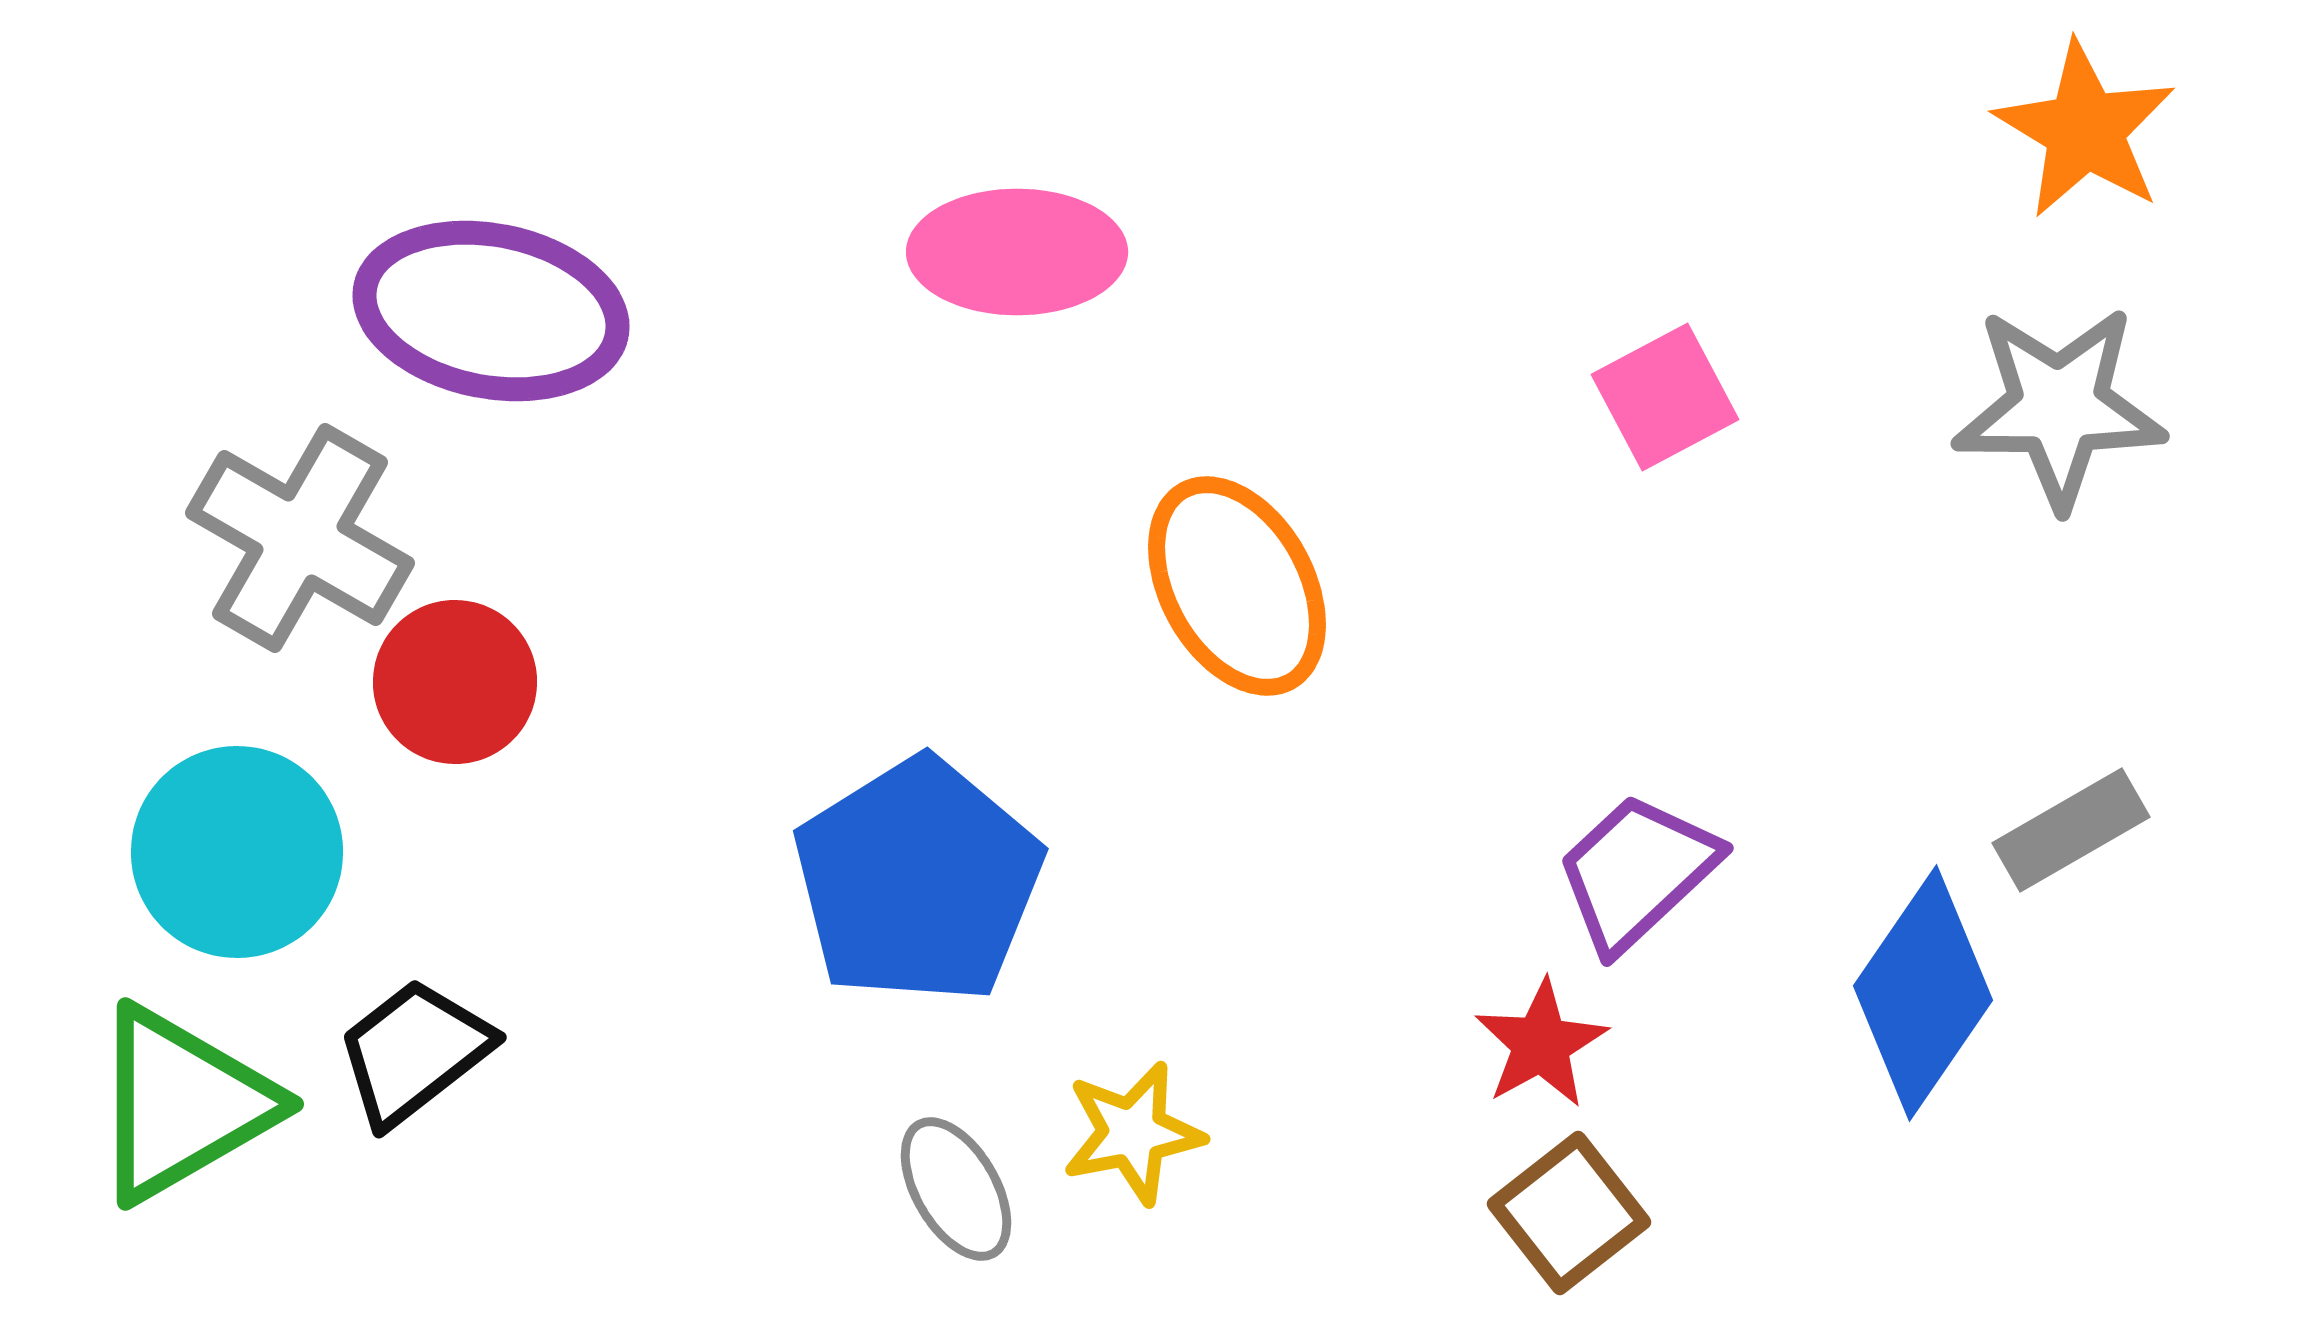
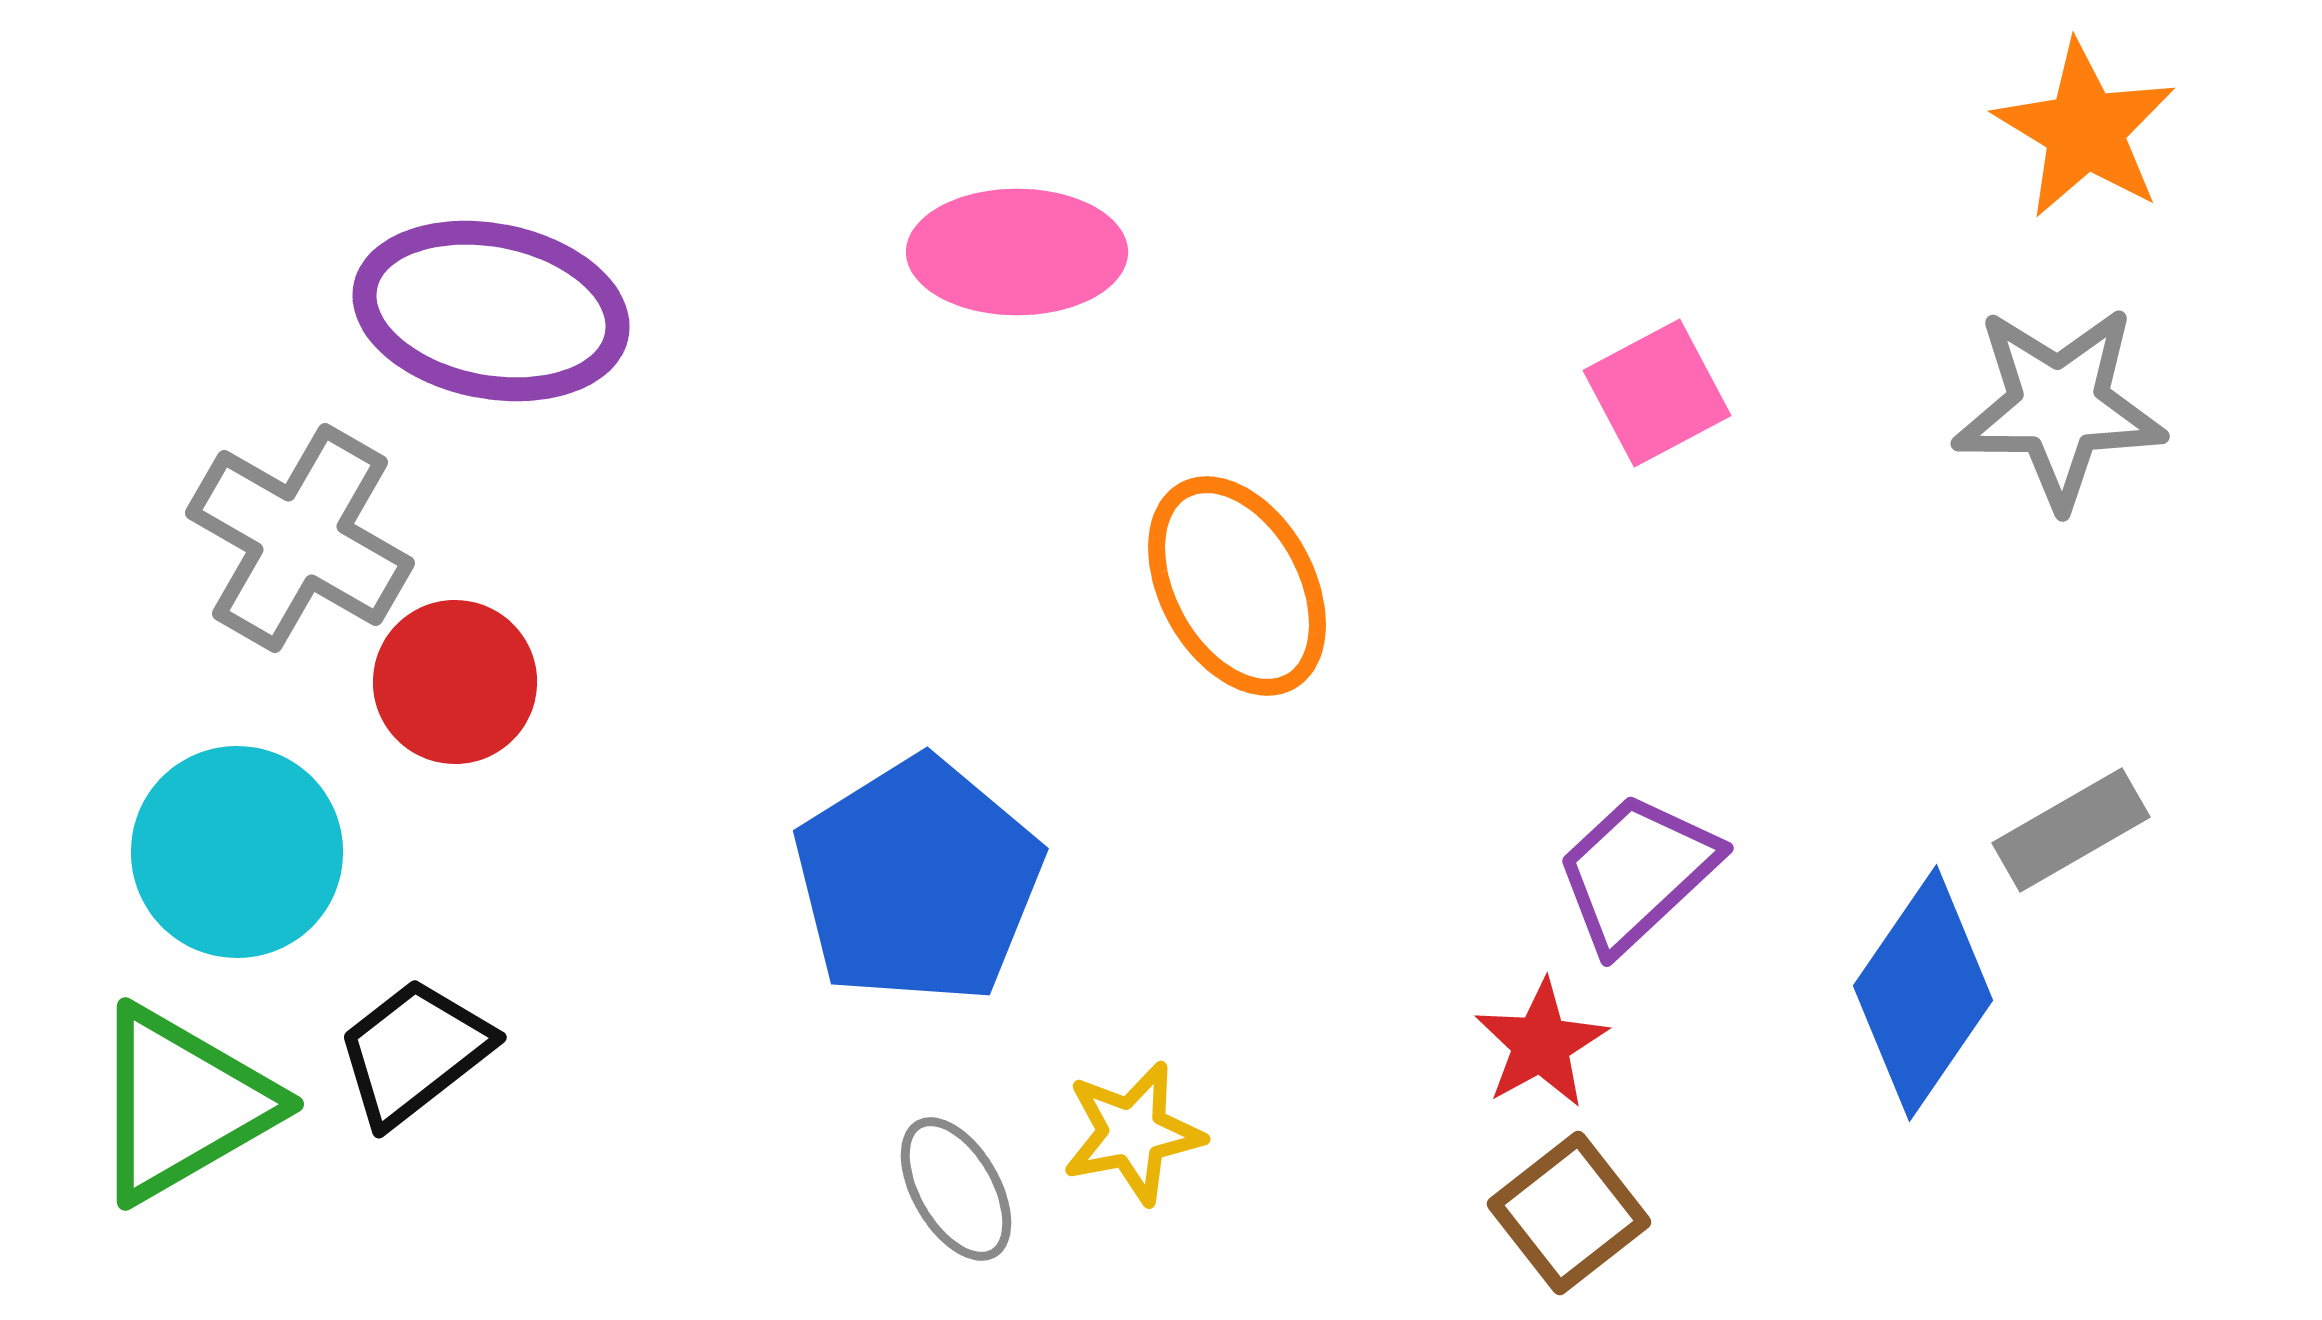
pink square: moved 8 px left, 4 px up
